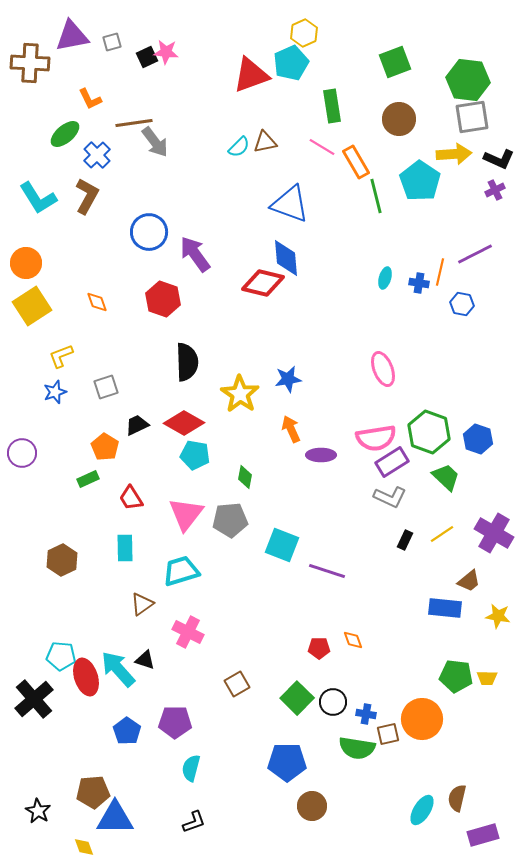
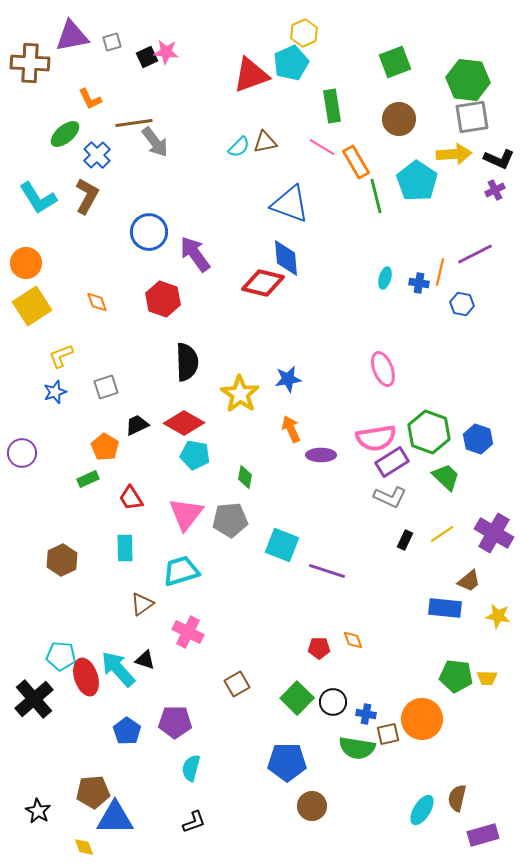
cyan pentagon at (420, 181): moved 3 px left
